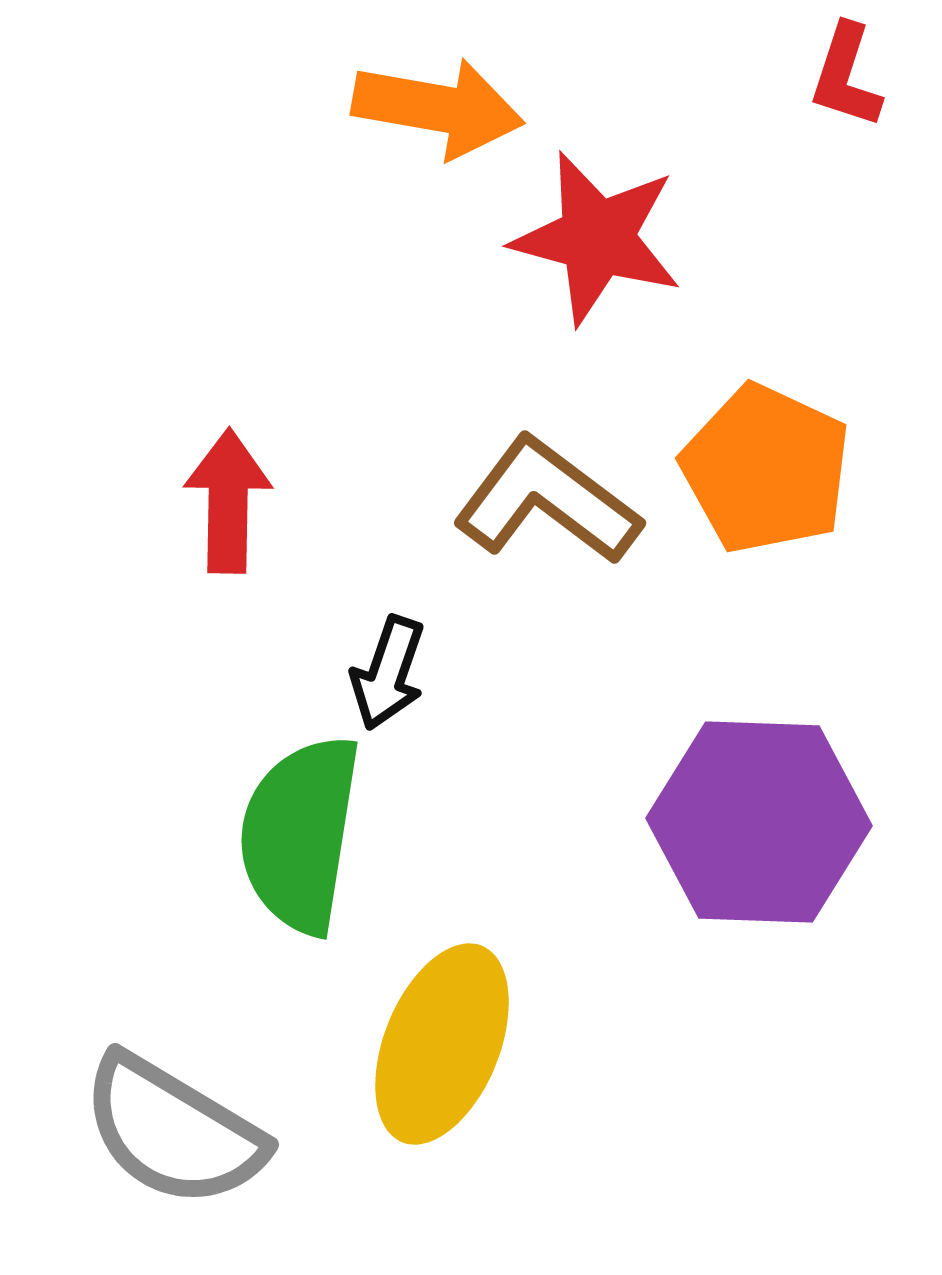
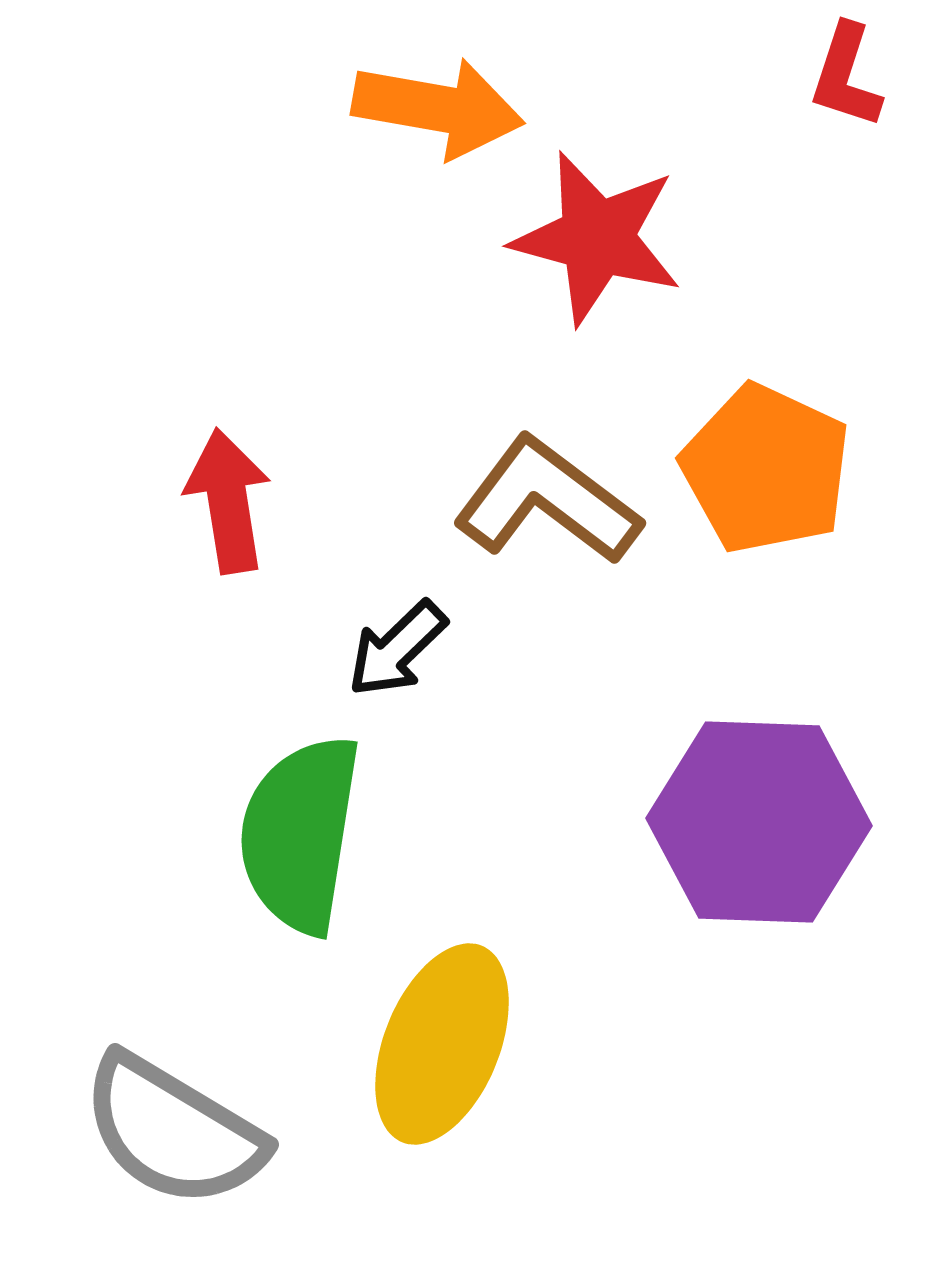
red arrow: rotated 10 degrees counterclockwise
black arrow: moved 9 px right, 24 px up; rotated 27 degrees clockwise
